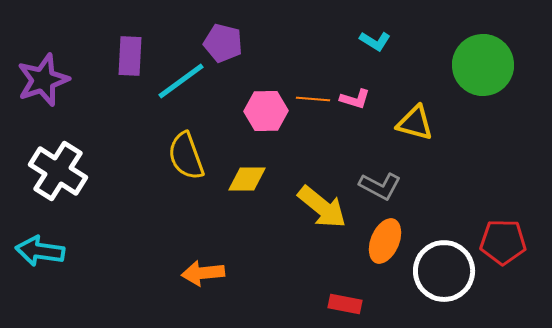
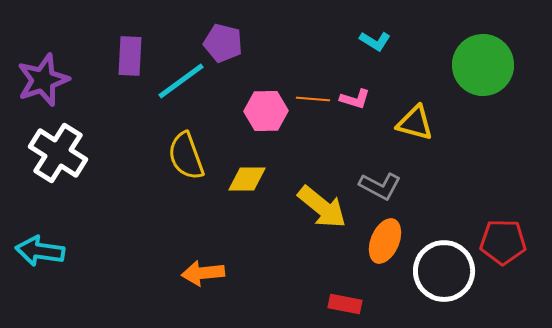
white cross: moved 18 px up
